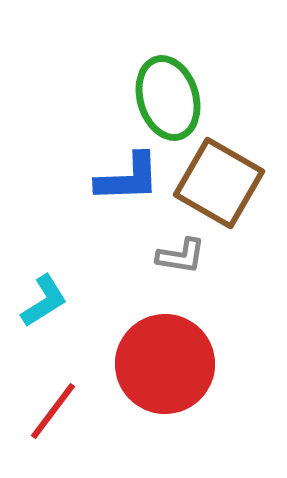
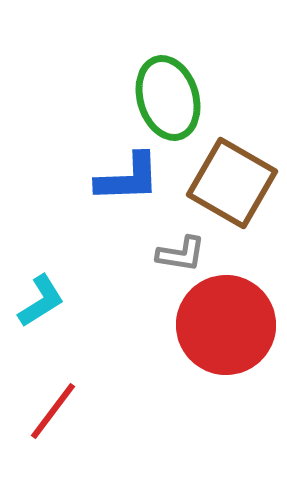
brown square: moved 13 px right
gray L-shape: moved 2 px up
cyan L-shape: moved 3 px left
red circle: moved 61 px right, 39 px up
